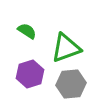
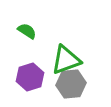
green triangle: moved 12 px down
purple hexagon: moved 3 px down
